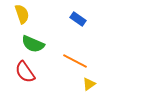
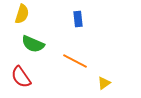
yellow semicircle: rotated 36 degrees clockwise
blue rectangle: rotated 49 degrees clockwise
red semicircle: moved 4 px left, 5 px down
yellow triangle: moved 15 px right, 1 px up
